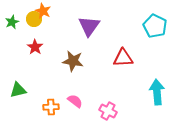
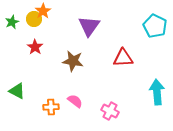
orange star: rotated 14 degrees clockwise
green triangle: moved 1 px left, 1 px down; rotated 42 degrees clockwise
pink cross: moved 2 px right
